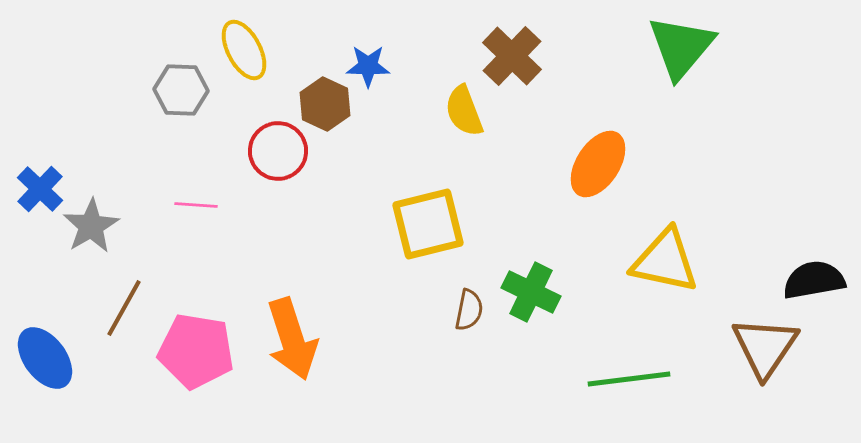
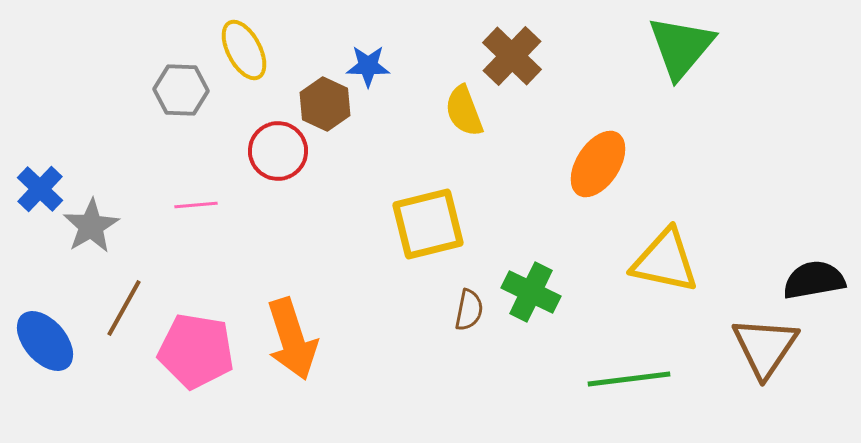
pink line: rotated 9 degrees counterclockwise
blue ellipse: moved 17 px up; rotated 4 degrees counterclockwise
